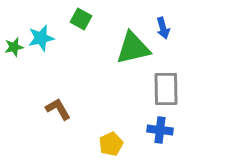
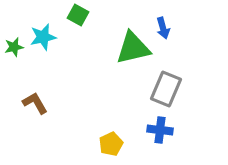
green square: moved 3 px left, 4 px up
cyan star: moved 2 px right, 1 px up
gray rectangle: rotated 24 degrees clockwise
brown L-shape: moved 23 px left, 6 px up
